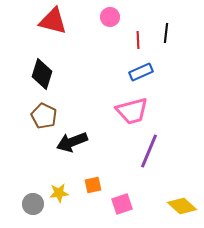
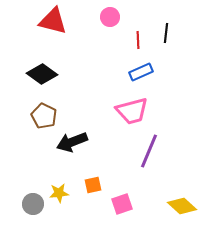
black diamond: rotated 72 degrees counterclockwise
